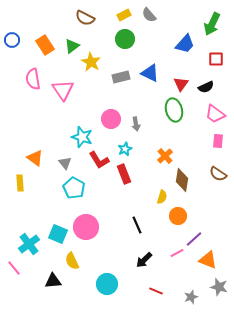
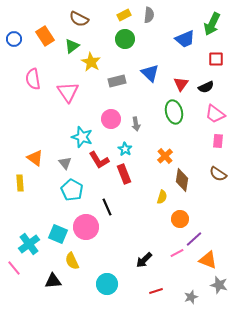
gray semicircle at (149, 15): rotated 133 degrees counterclockwise
brown semicircle at (85, 18): moved 6 px left, 1 px down
blue circle at (12, 40): moved 2 px right, 1 px up
blue trapezoid at (185, 44): moved 5 px up; rotated 25 degrees clockwise
orange rectangle at (45, 45): moved 9 px up
blue triangle at (150, 73): rotated 18 degrees clockwise
gray rectangle at (121, 77): moved 4 px left, 4 px down
pink triangle at (63, 90): moved 5 px right, 2 px down
green ellipse at (174, 110): moved 2 px down
cyan star at (125, 149): rotated 16 degrees counterclockwise
cyan pentagon at (74, 188): moved 2 px left, 2 px down
orange circle at (178, 216): moved 2 px right, 3 px down
black line at (137, 225): moved 30 px left, 18 px up
gray star at (219, 287): moved 2 px up
red line at (156, 291): rotated 40 degrees counterclockwise
